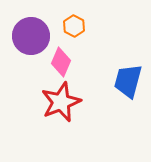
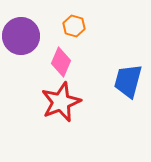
orange hexagon: rotated 10 degrees counterclockwise
purple circle: moved 10 px left
